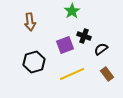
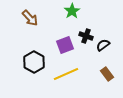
brown arrow: moved 4 px up; rotated 36 degrees counterclockwise
black cross: moved 2 px right
black semicircle: moved 2 px right, 4 px up
black hexagon: rotated 15 degrees counterclockwise
yellow line: moved 6 px left
